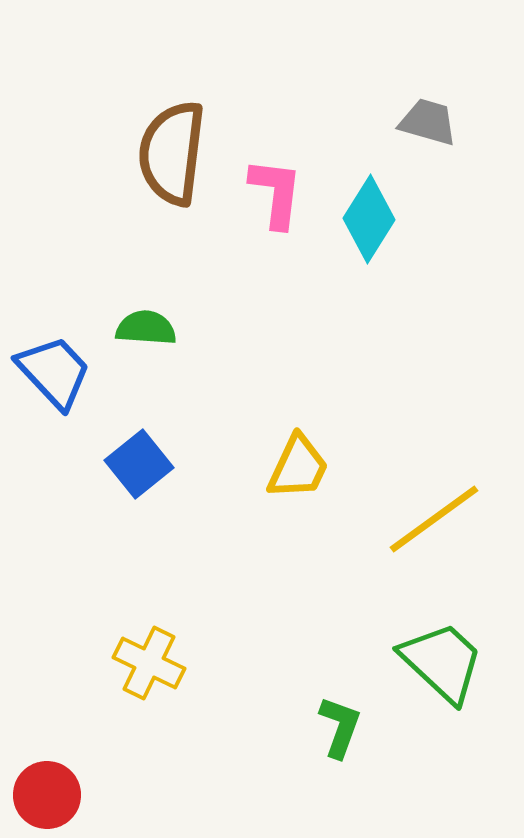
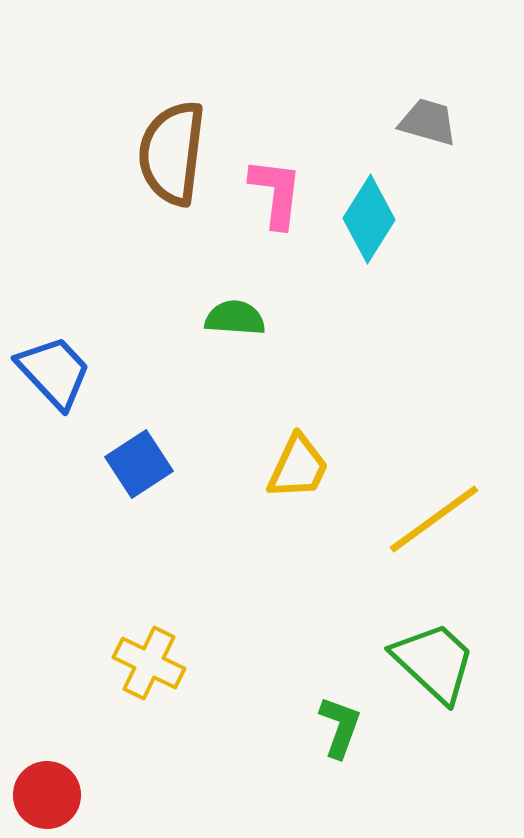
green semicircle: moved 89 px right, 10 px up
blue square: rotated 6 degrees clockwise
green trapezoid: moved 8 px left
